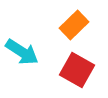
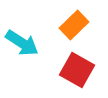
cyan arrow: moved 9 px up
